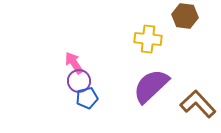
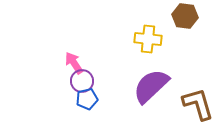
purple circle: moved 3 px right
blue pentagon: moved 1 px down
brown L-shape: rotated 27 degrees clockwise
